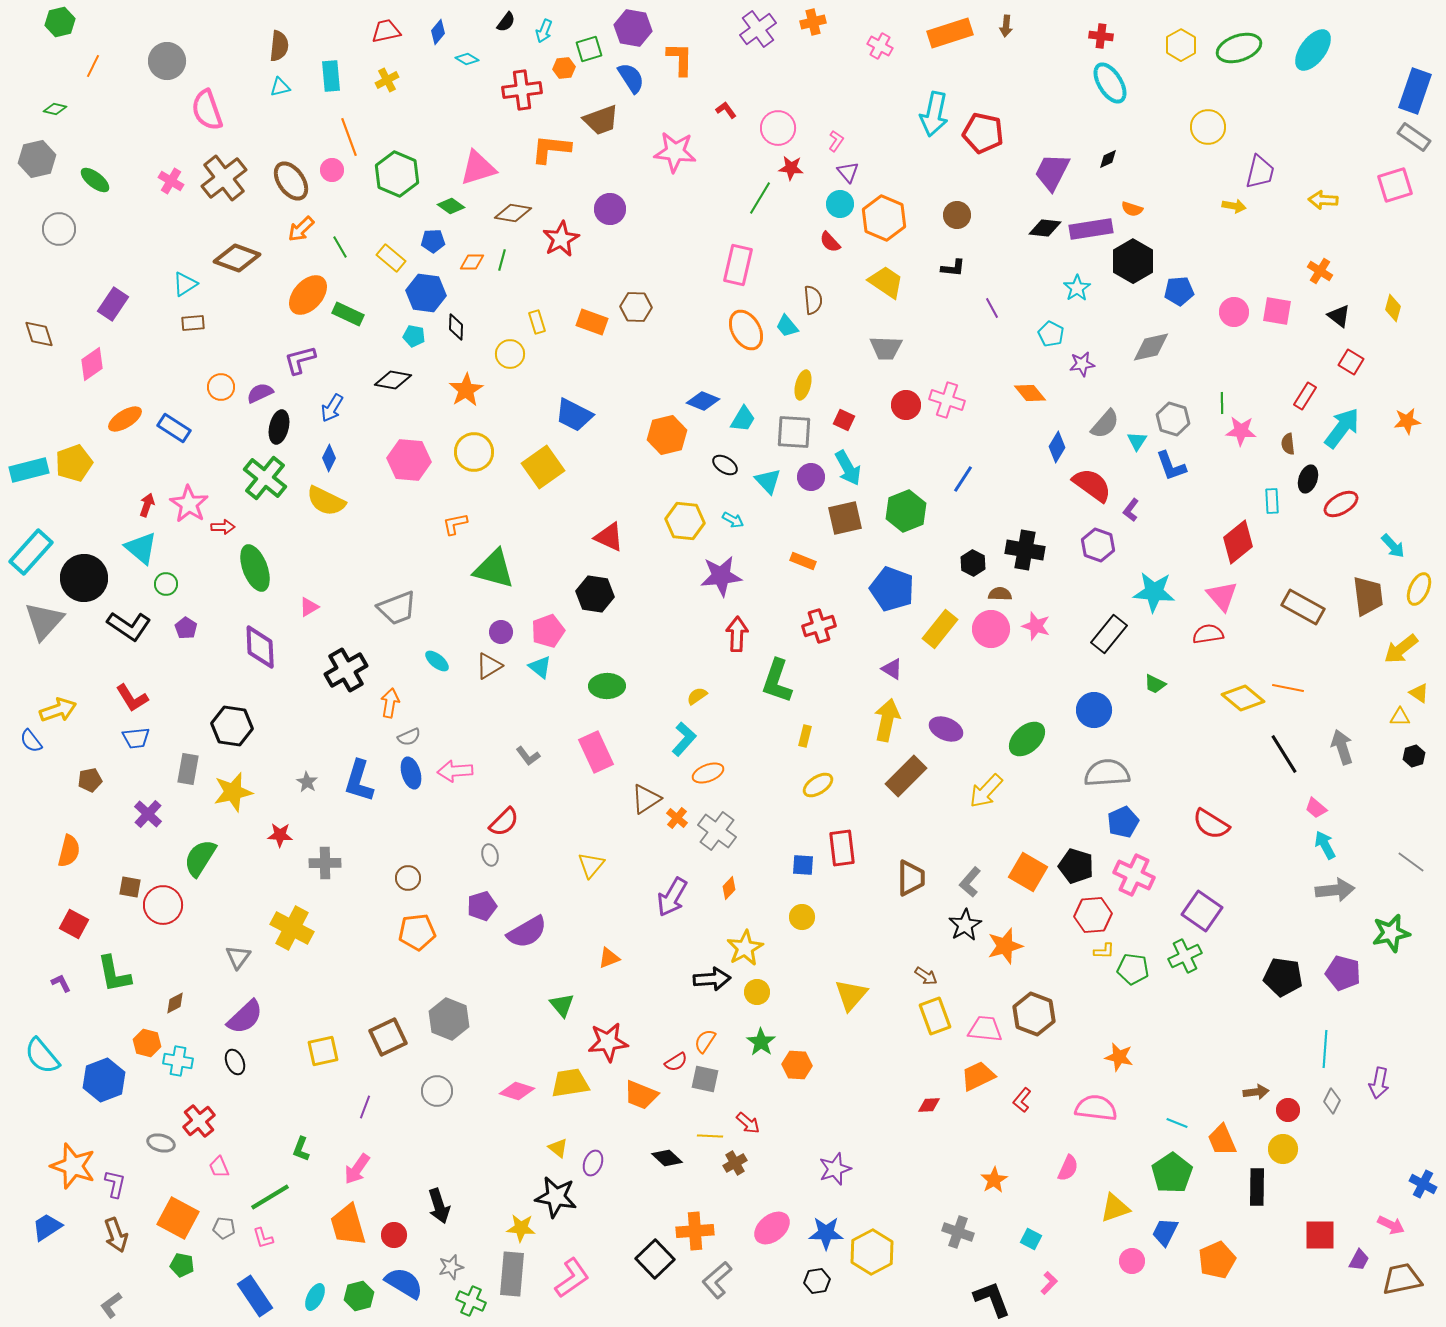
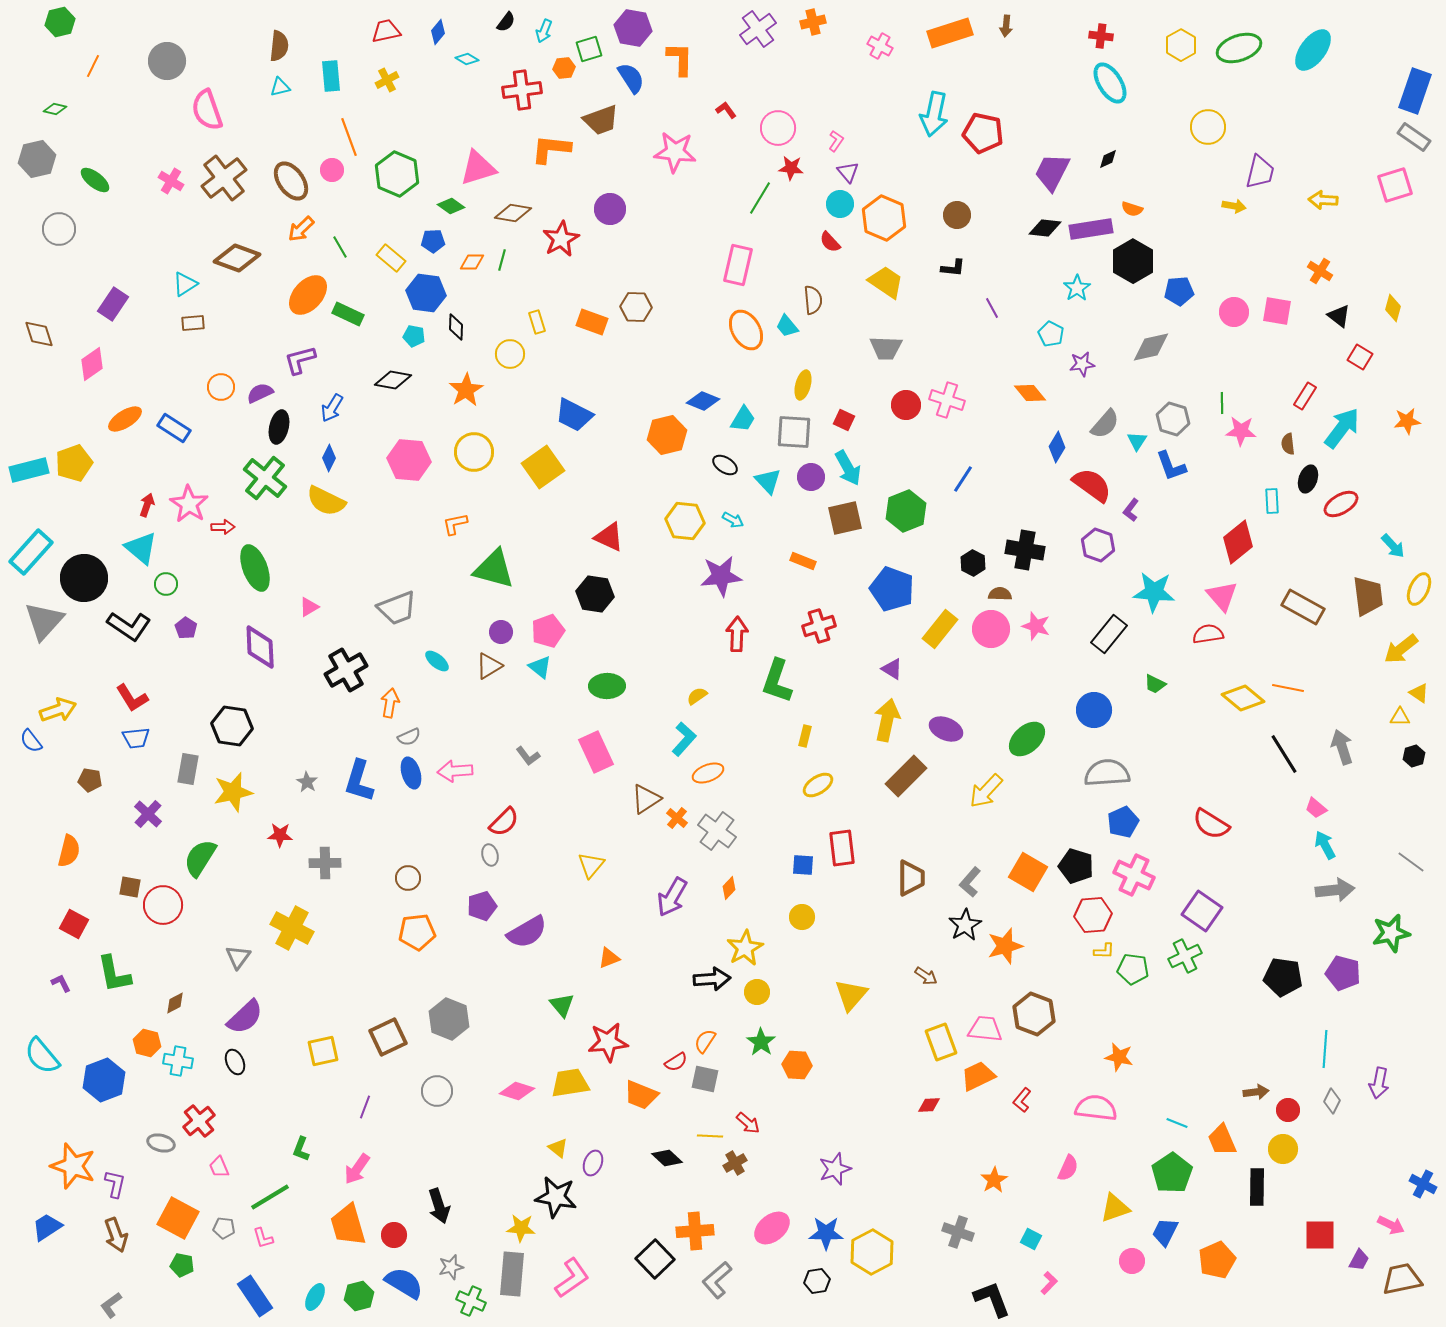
red square at (1351, 362): moved 9 px right, 5 px up
brown pentagon at (90, 780): rotated 20 degrees clockwise
yellow rectangle at (935, 1016): moved 6 px right, 26 px down
